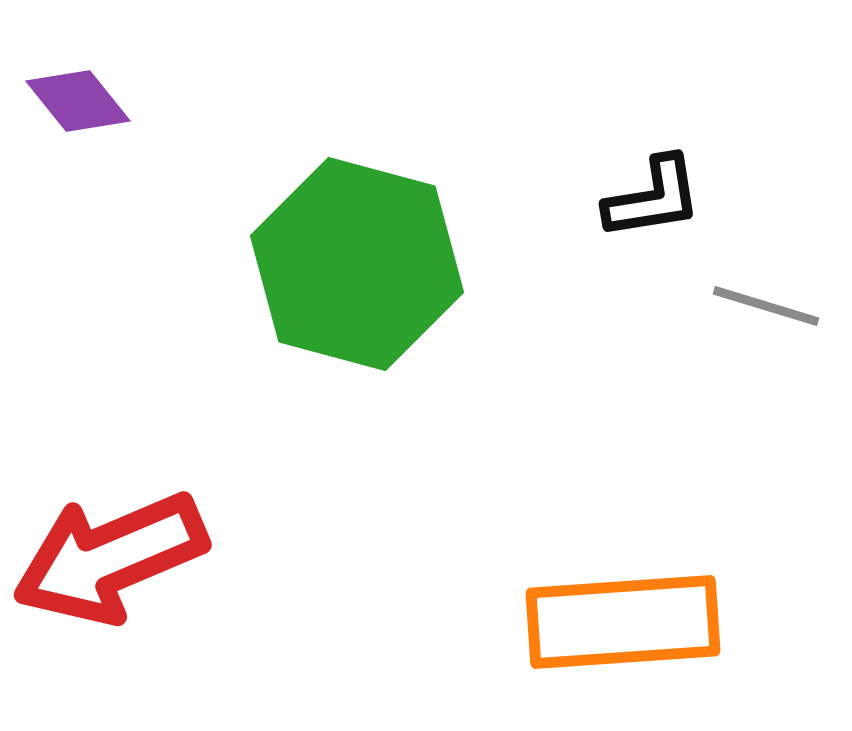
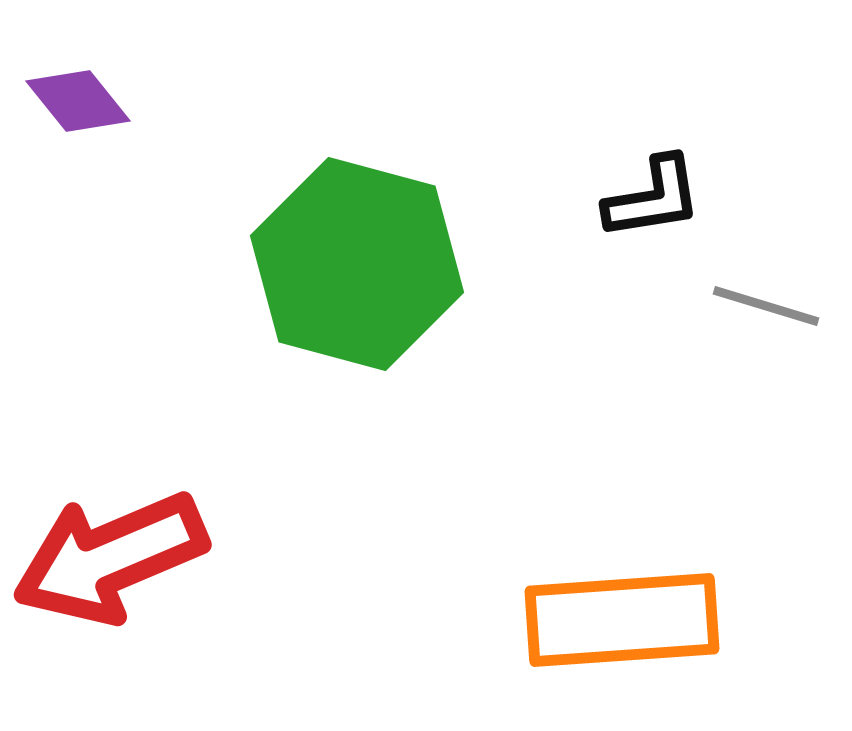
orange rectangle: moved 1 px left, 2 px up
